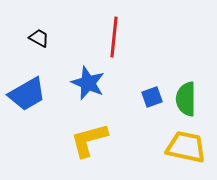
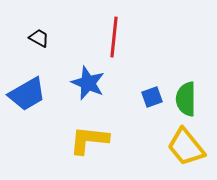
yellow L-shape: rotated 21 degrees clockwise
yellow trapezoid: rotated 141 degrees counterclockwise
